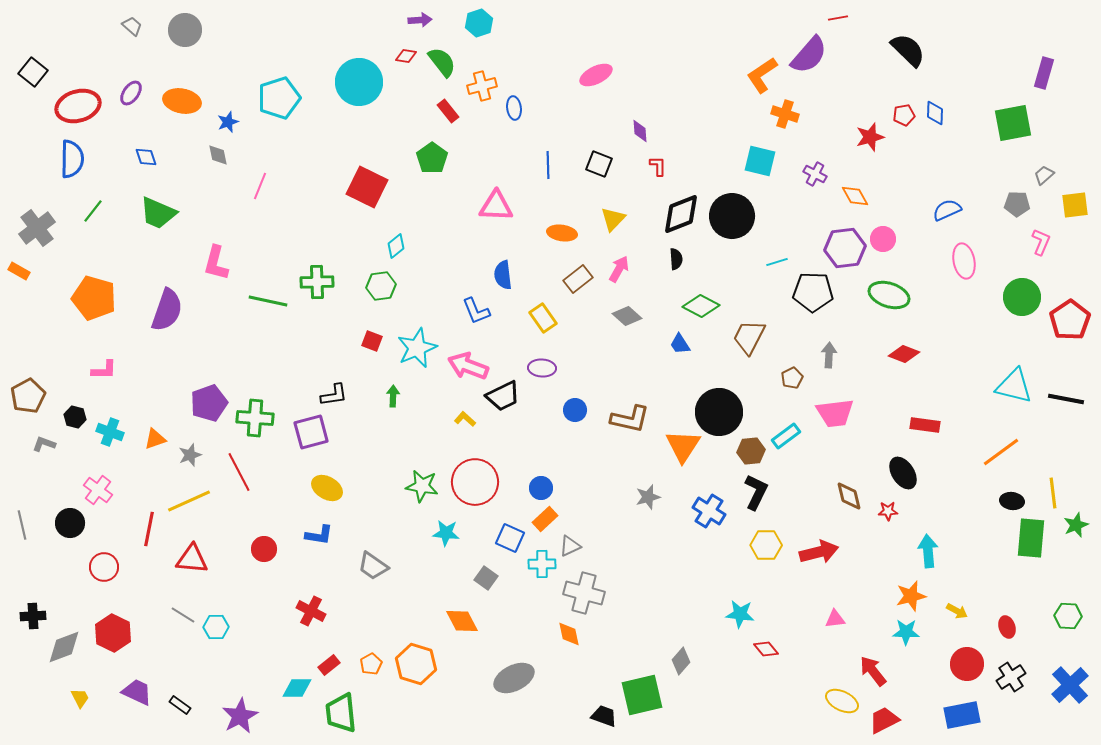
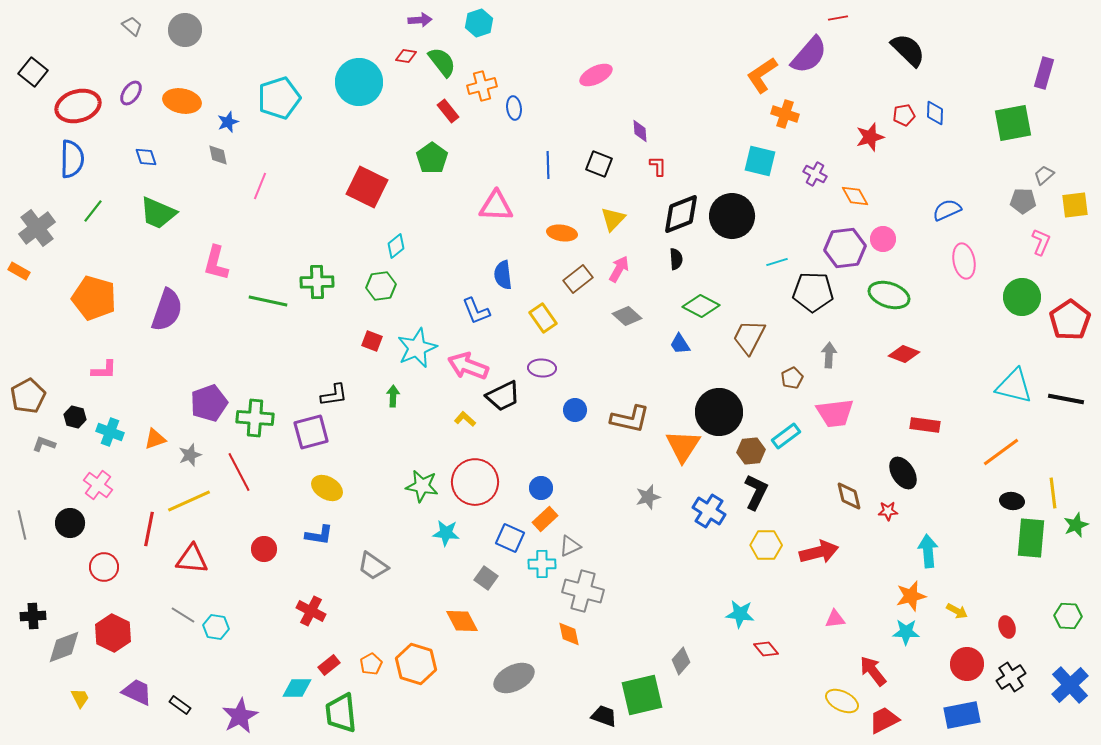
gray pentagon at (1017, 204): moved 6 px right, 3 px up
pink cross at (98, 490): moved 5 px up
gray cross at (584, 593): moved 1 px left, 2 px up
cyan hexagon at (216, 627): rotated 10 degrees clockwise
